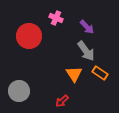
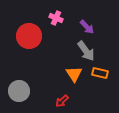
orange rectangle: rotated 21 degrees counterclockwise
